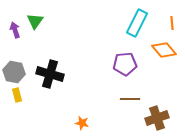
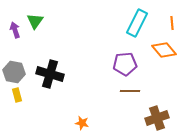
brown line: moved 8 px up
